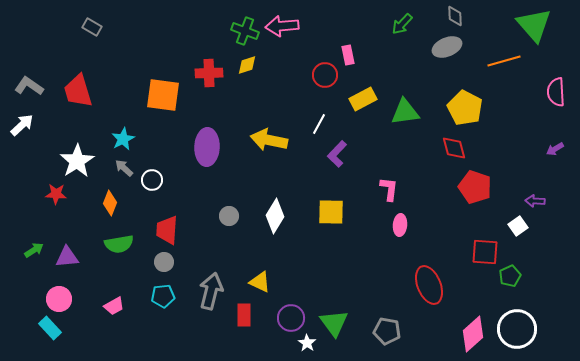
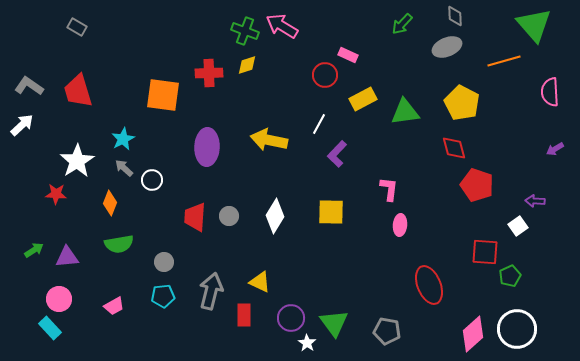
pink arrow at (282, 26): rotated 36 degrees clockwise
gray rectangle at (92, 27): moved 15 px left
pink rectangle at (348, 55): rotated 54 degrees counterclockwise
pink semicircle at (556, 92): moved 6 px left
yellow pentagon at (465, 108): moved 3 px left, 5 px up
red pentagon at (475, 187): moved 2 px right, 2 px up
red trapezoid at (167, 230): moved 28 px right, 13 px up
